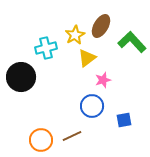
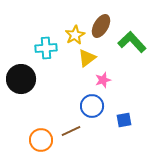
cyan cross: rotated 10 degrees clockwise
black circle: moved 2 px down
brown line: moved 1 px left, 5 px up
